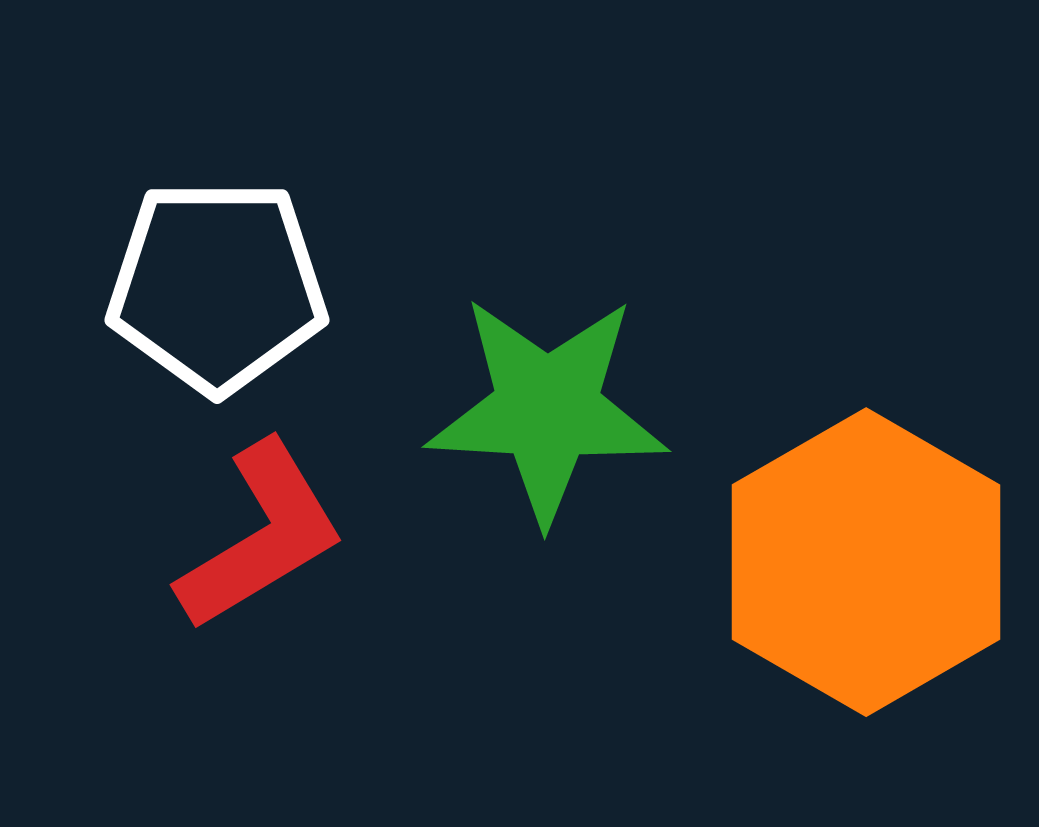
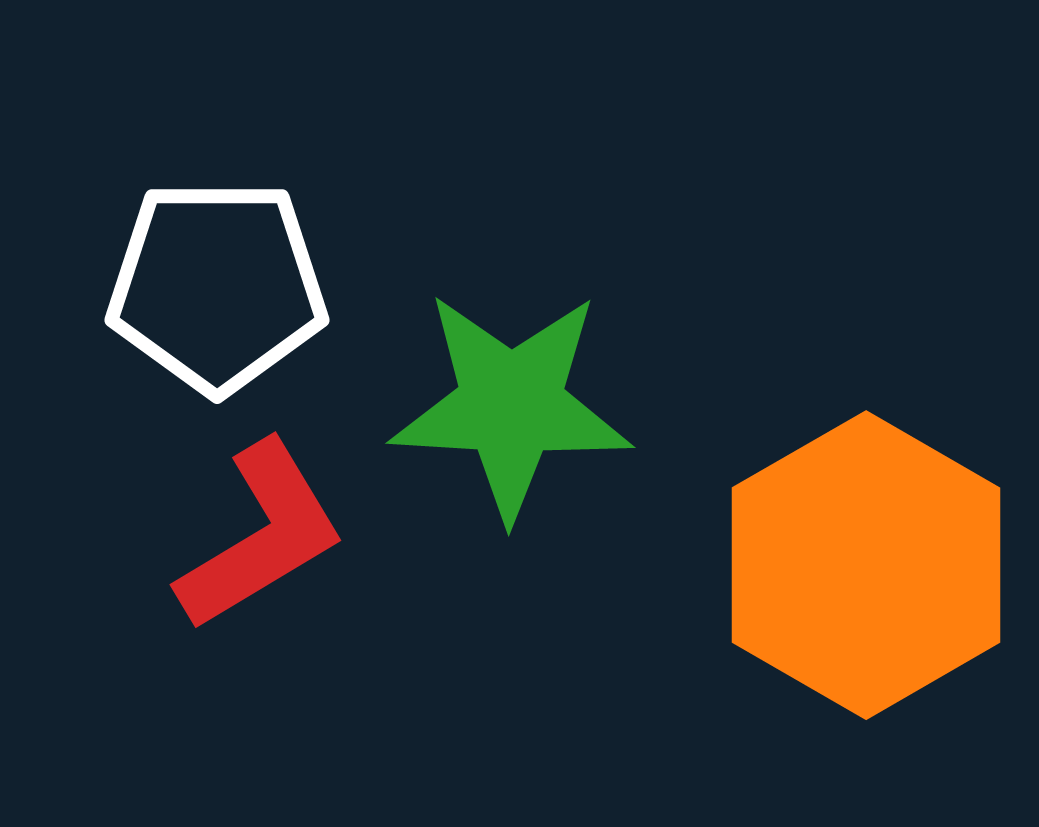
green star: moved 36 px left, 4 px up
orange hexagon: moved 3 px down
